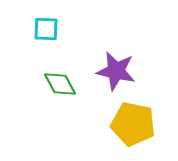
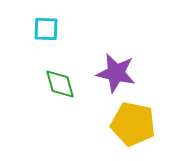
purple star: moved 2 px down
green diamond: rotated 12 degrees clockwise
